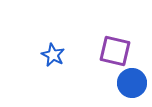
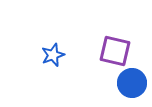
blue star: rotated 25 degrees clockwise
